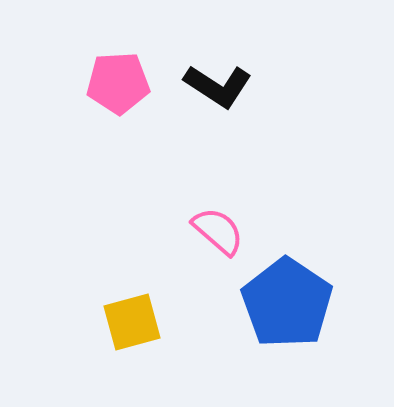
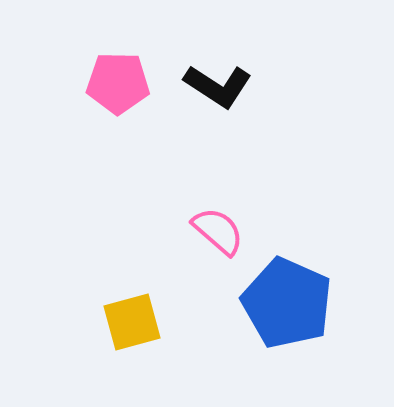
pink pentagon: rotated 4 degrees clockwise
blue pentagon: rotated 10 degrees counterclockwise
